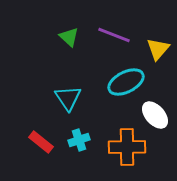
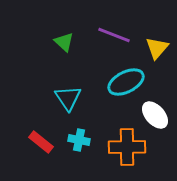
green triangle: moved 5 px left, 5 px down
yellow triangle: moved 1 px left, 1 px up
cyan cross: rotated 30 degrees clockwise
